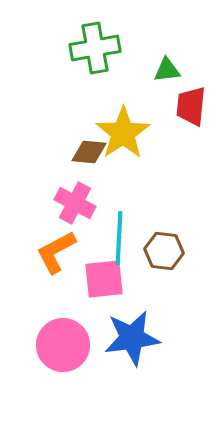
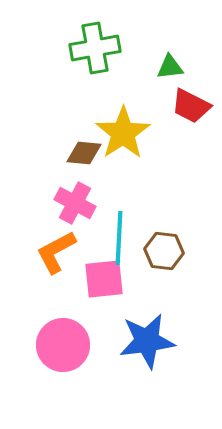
green triangle: moved 3 px right, 3 px up
red trapezoid: rotated 69 degrees counterclockwise
brown diamond: moved 5 px left, 1 px down
blue star: moved 15 px right, 3 px down
